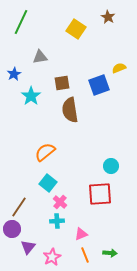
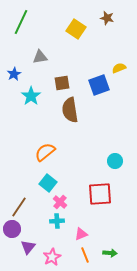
brown star: moved 1 px left, 1 px down; rotated 16 degrees counterclockwise
cyan circle: moved 4 px right, 5 px up
